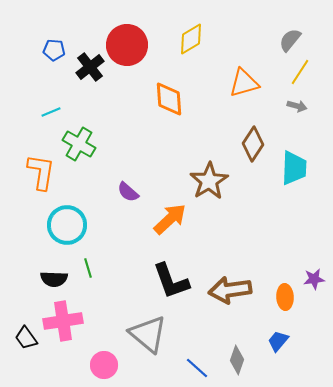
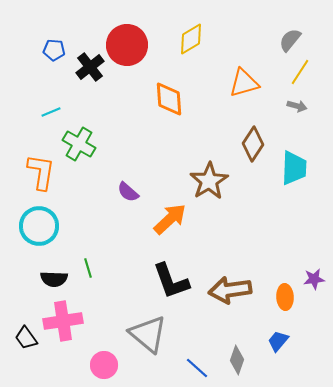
cyan circle: moved 28 px left, 1 px down
